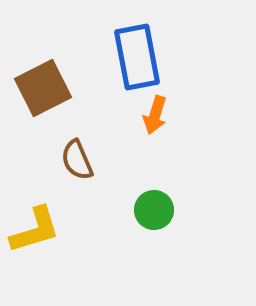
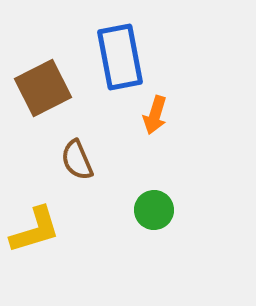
blue rectangle: moved 17 px left
